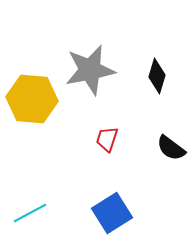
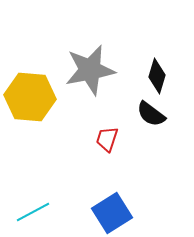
yellow hexagon: moved 2 px left, 2 px up
black semicircle: moved 20 px left, 34 px up
cyan line: moved 3 px right, 1 px up
